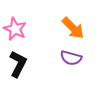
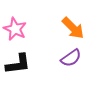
purple semicircle: rotated 50 degrees counterclockwise
black L-shape: rotated 56 degrees clockwise
